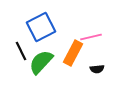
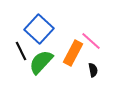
blue square: moved 2 px left, 2 px down; rotated 20 degrees counterclockwise
pink line: moved 4 px down; rotated 55 degrees clockwise
black semicircle: moved 4 px left, 1 px down; rotated 96 degrees counterclockwise
